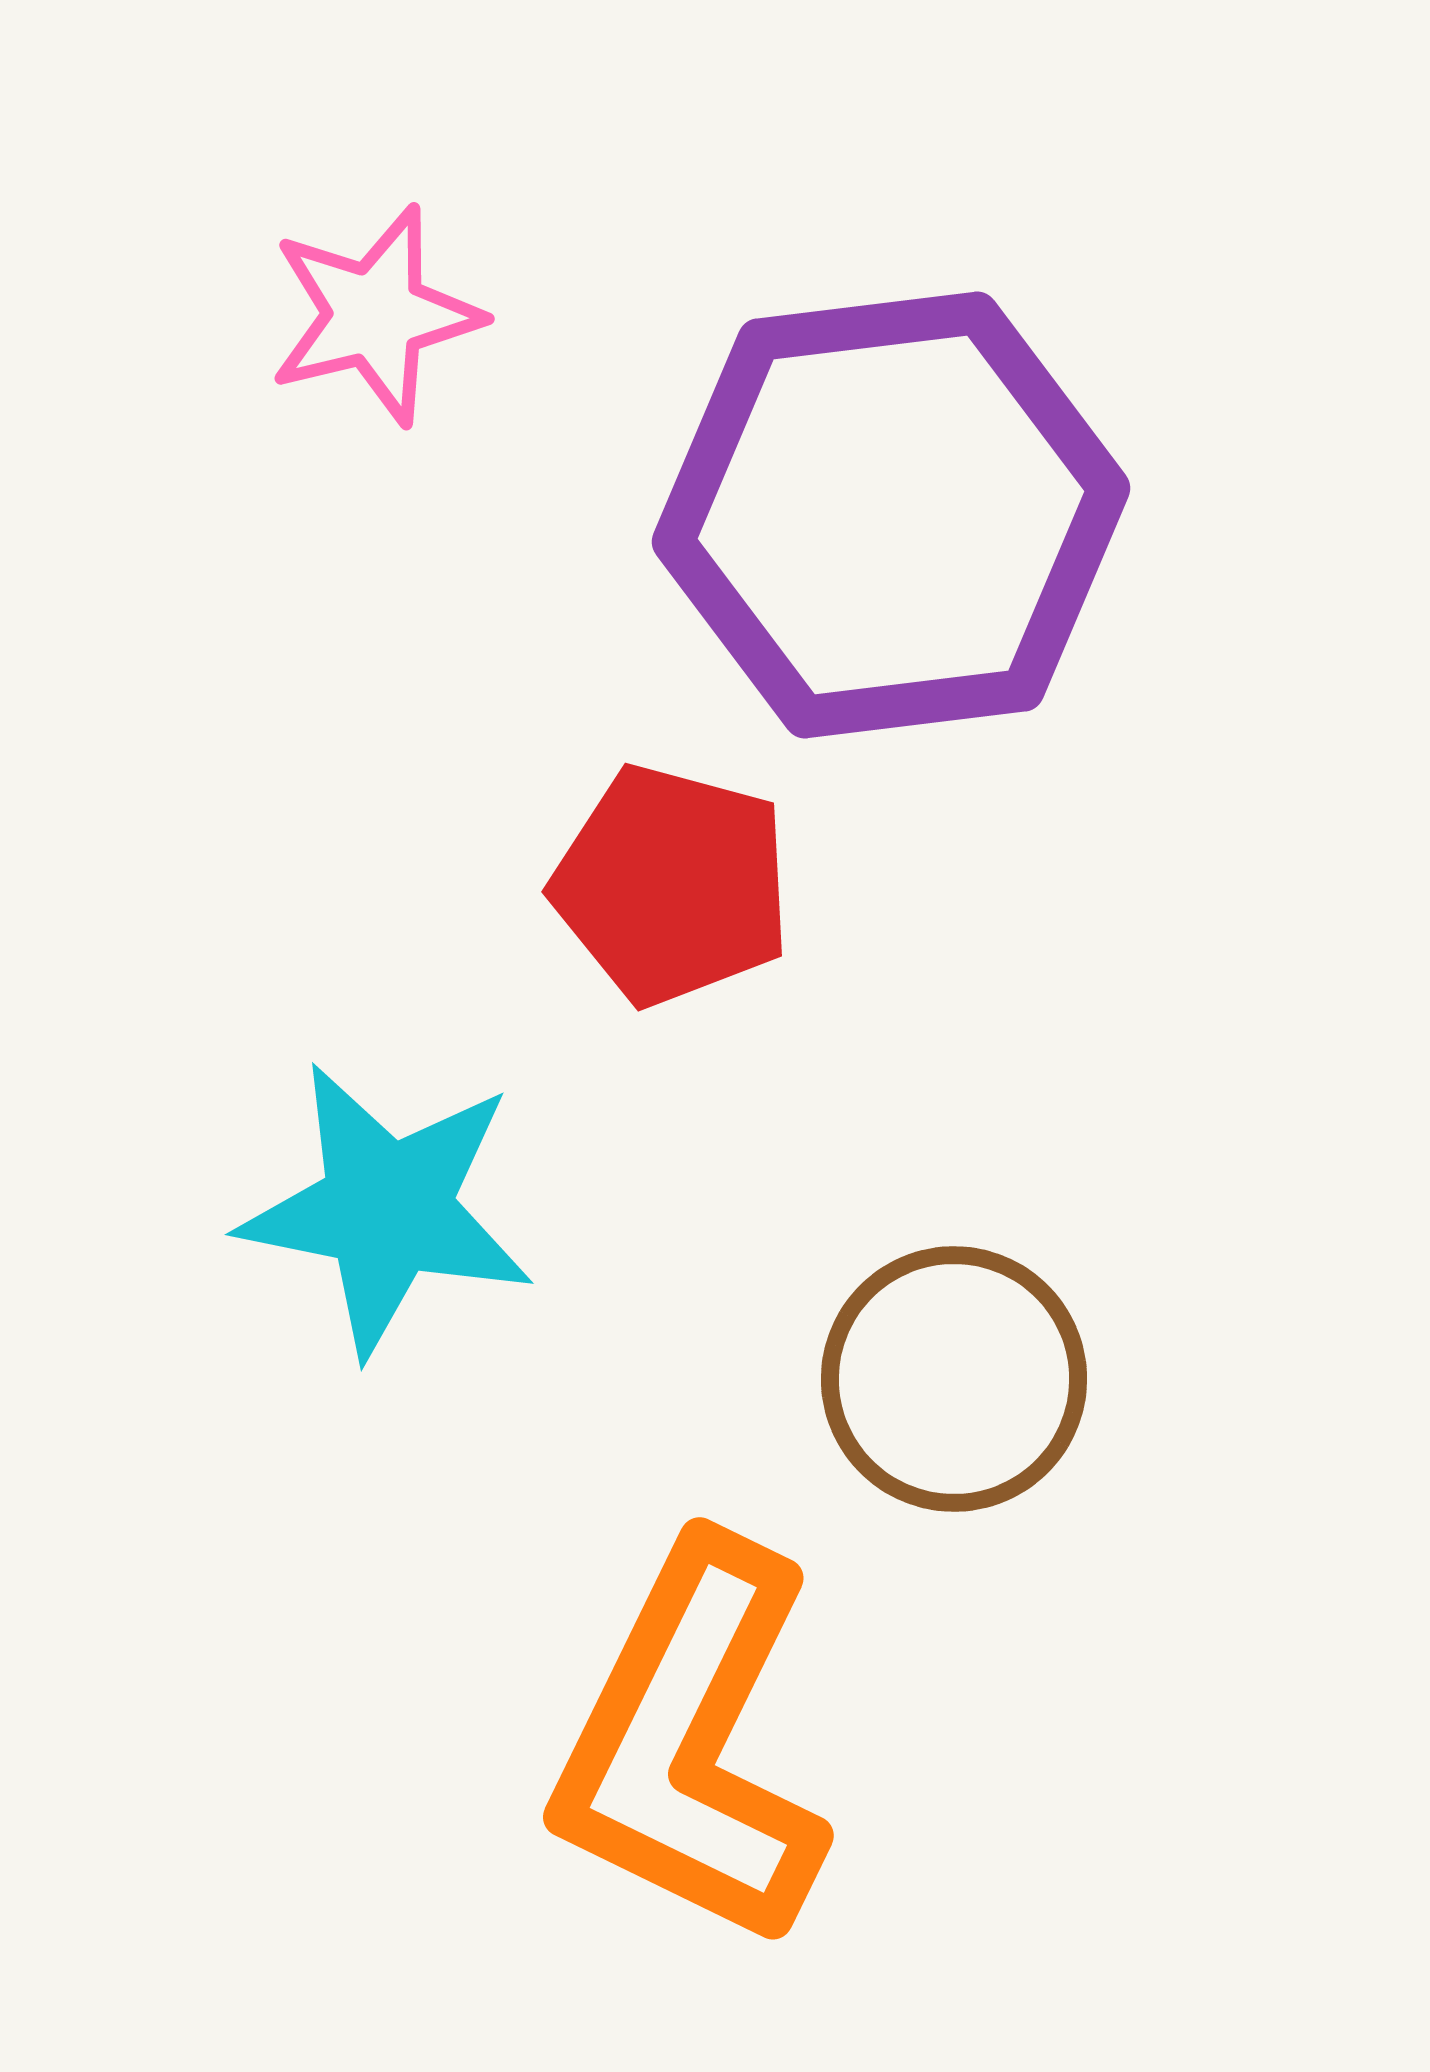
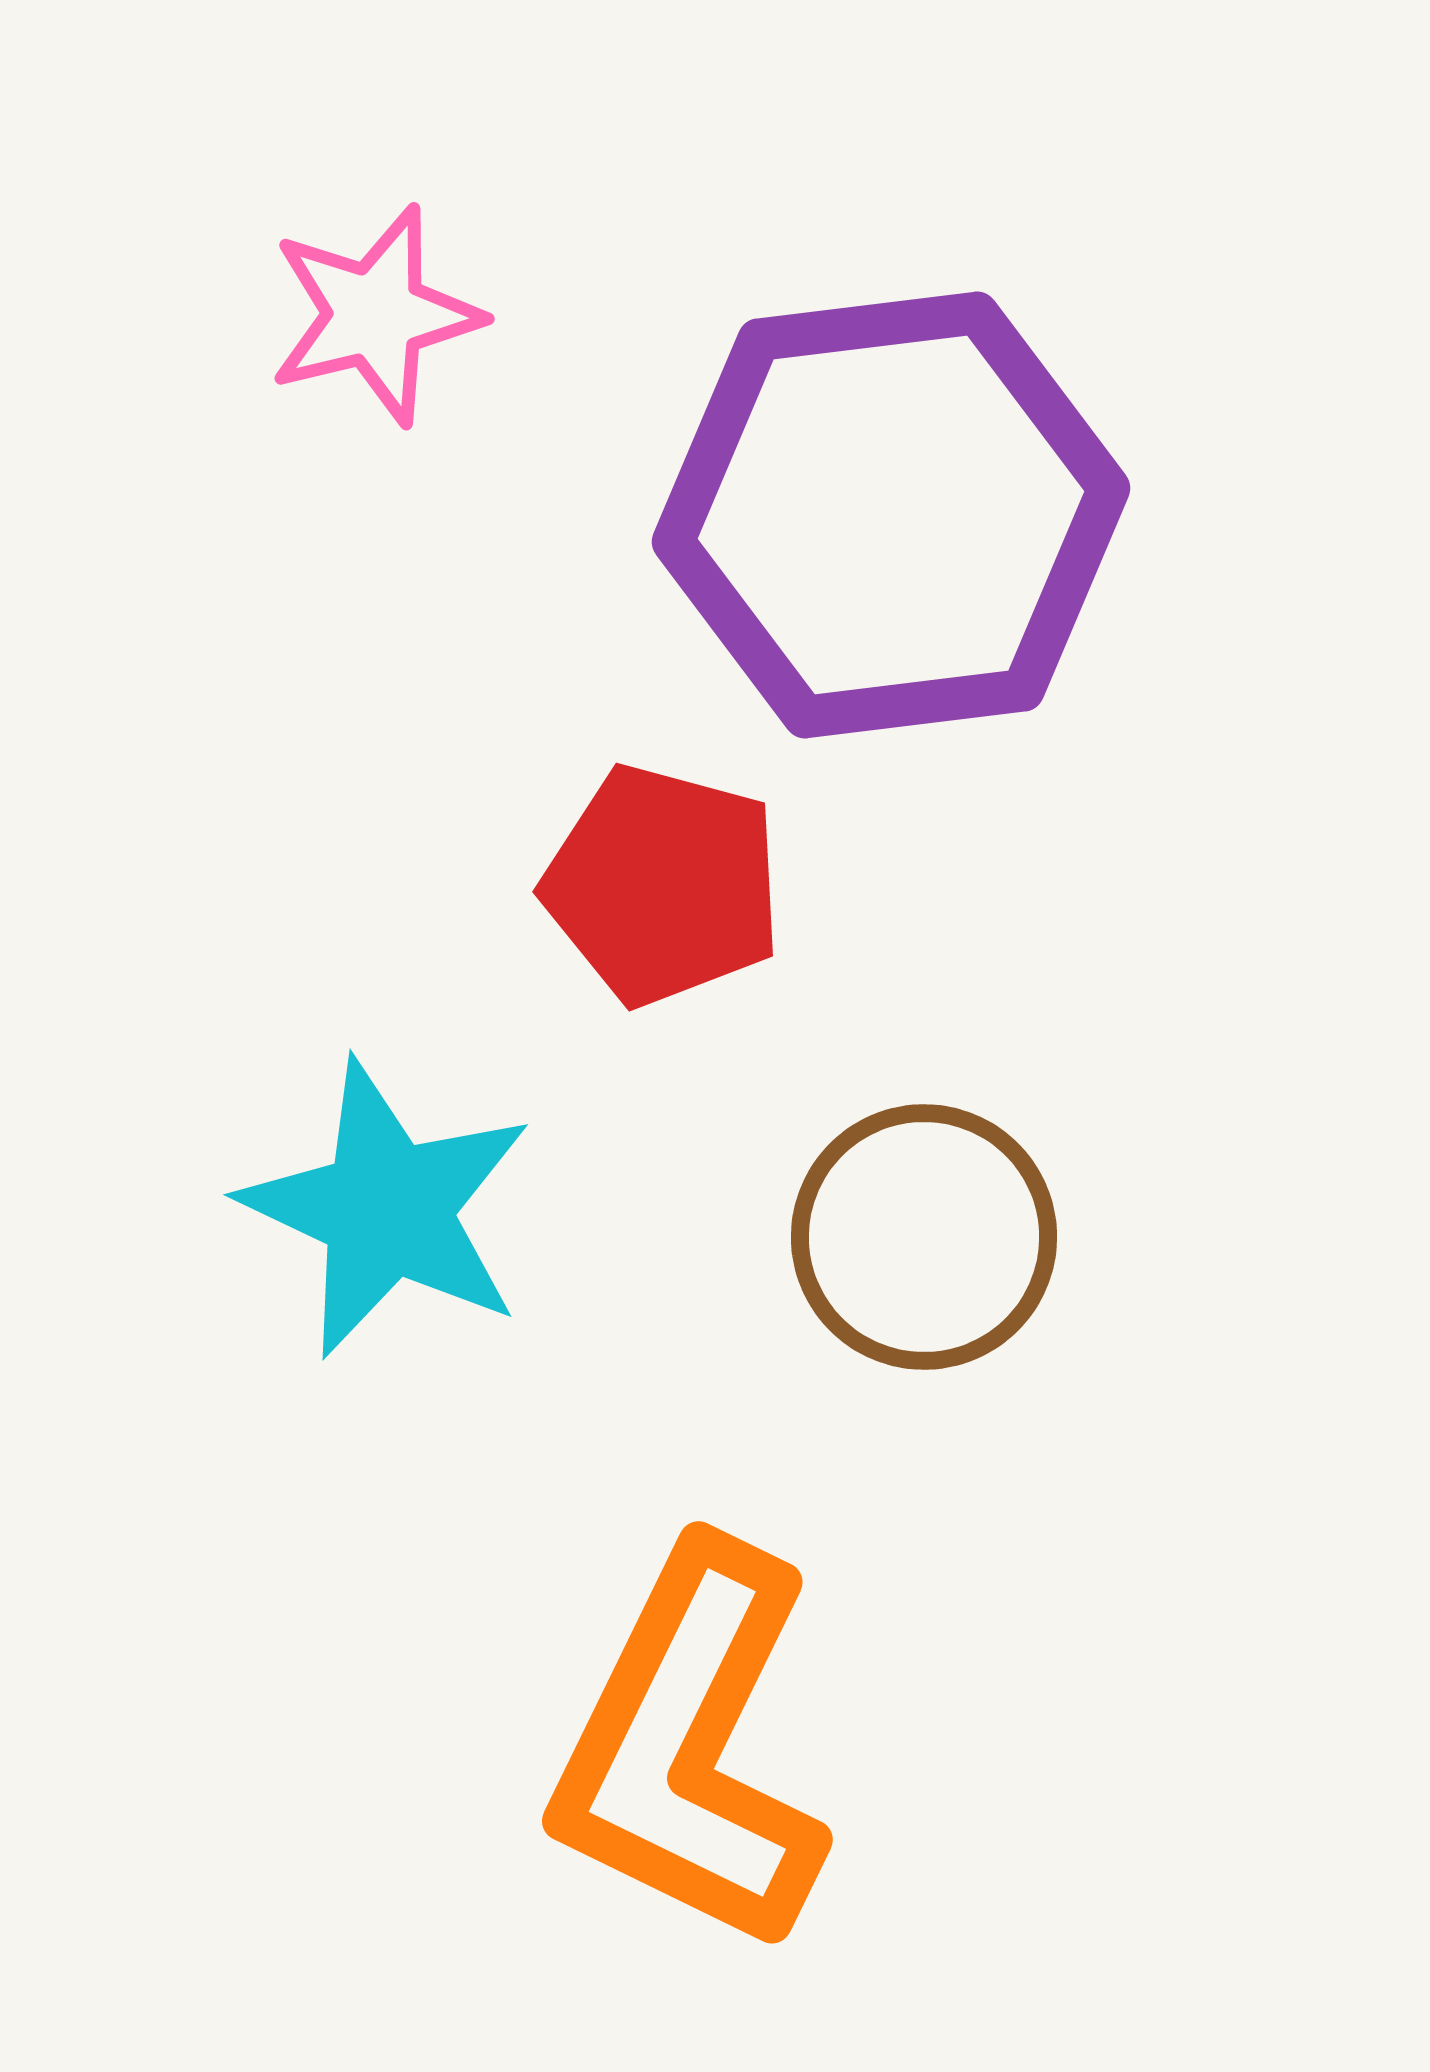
red pentagon: moved 9 px left
cyan star: rotated 14 degrees clockwise
brown circle: moved 30 px left, 142 px up
orange L-shape: moved 1 px left, 4 px down
